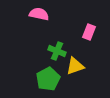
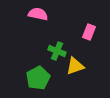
pink semicircle: moved 1 px left
green pentagon: moved 10 px left, 1 px up
